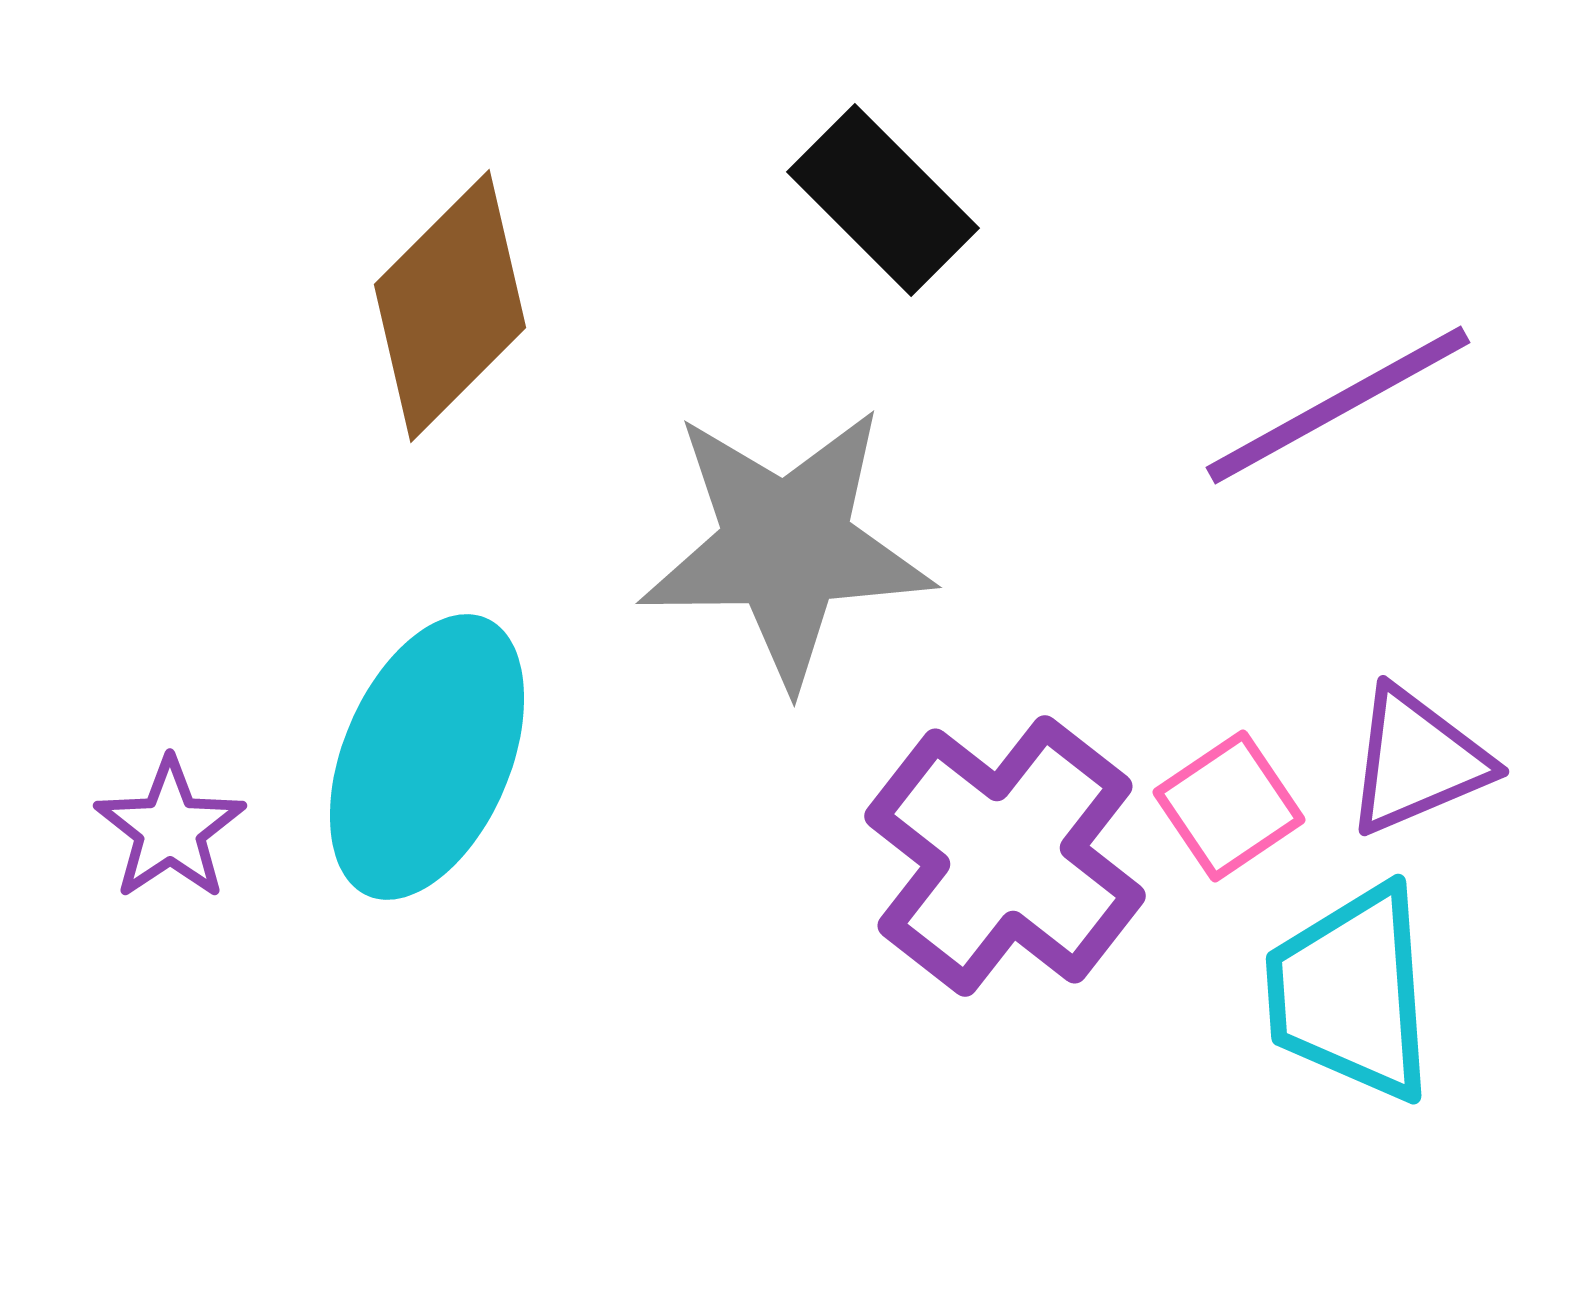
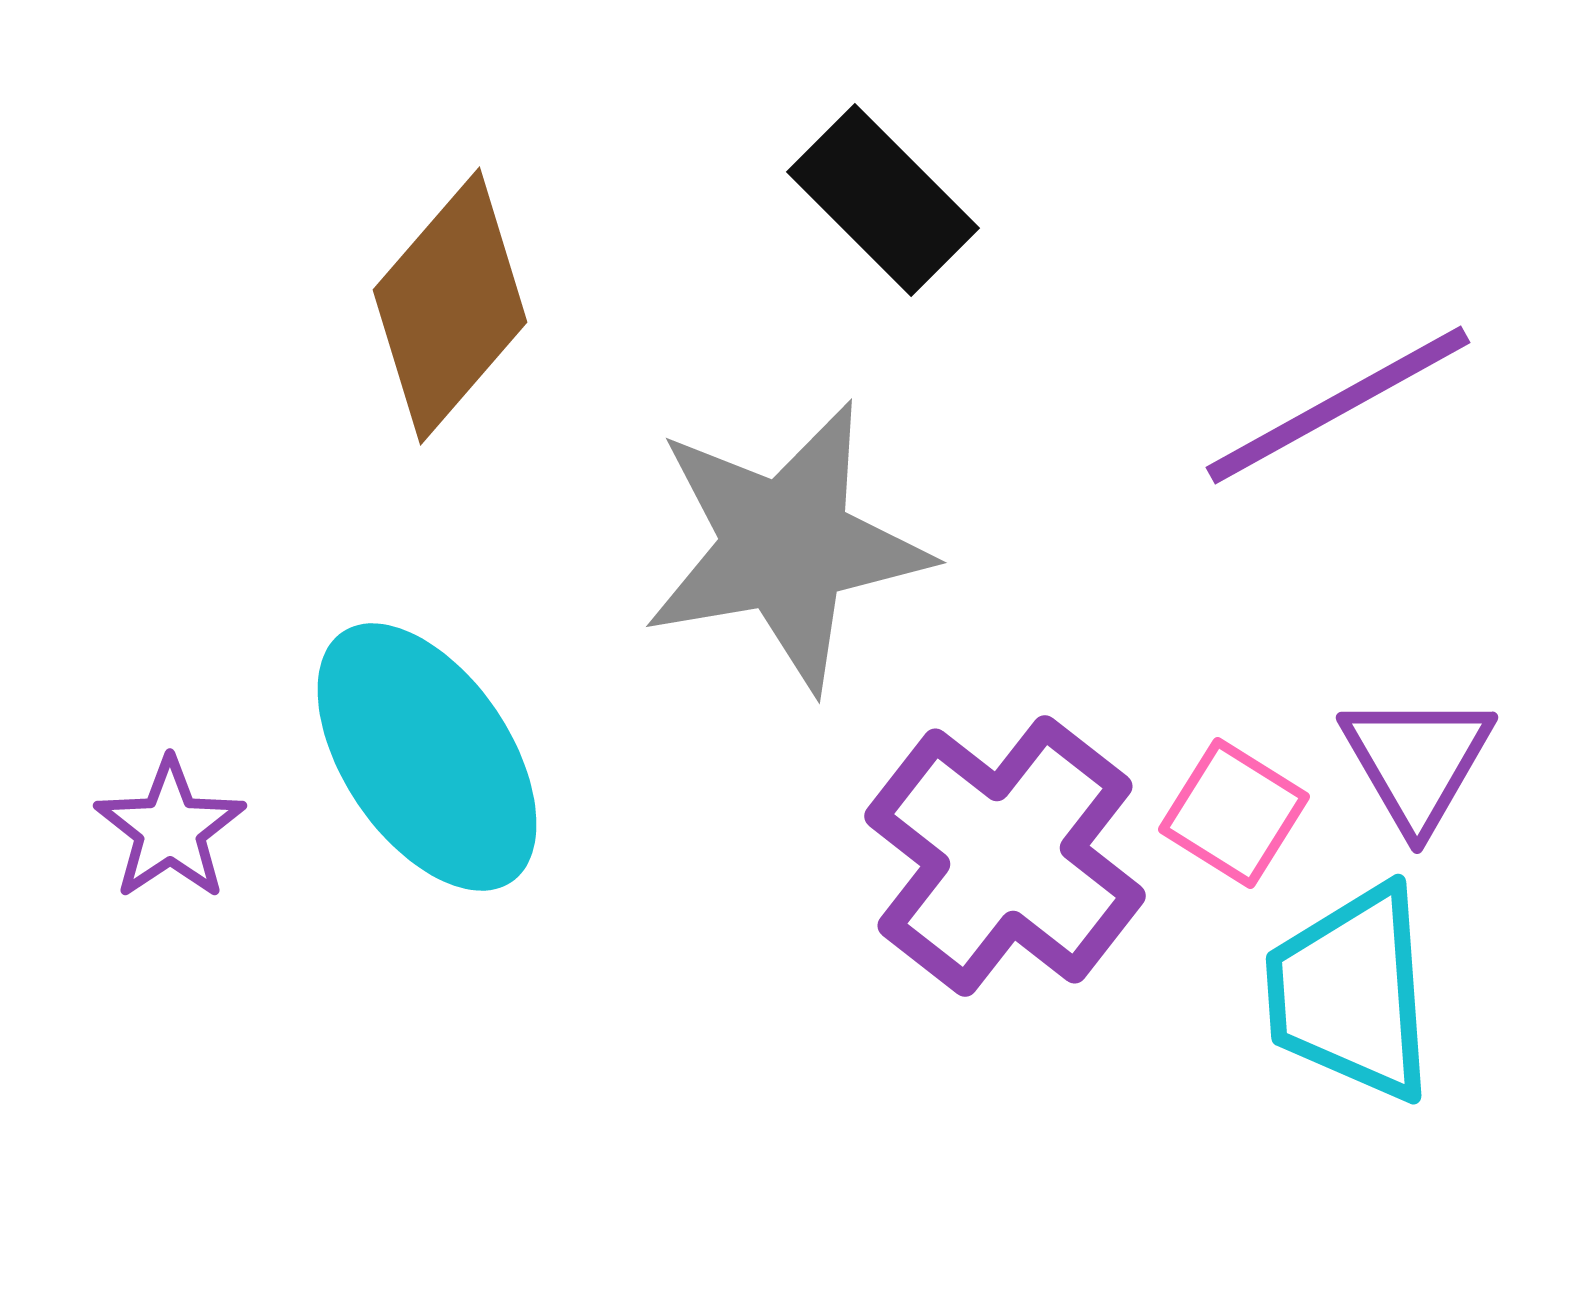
brown diamond: rotated 4 degrees counterclockwise
gray star: rotated 9 degrees counterclockwise
cyan ellipse: rotated 57 degrees counterclockwise
purple triangle: rotated 37 degrees counterclockwise
pink square: moved 5 px right, 7 px down; rotated 24 degrees counterclockwise
